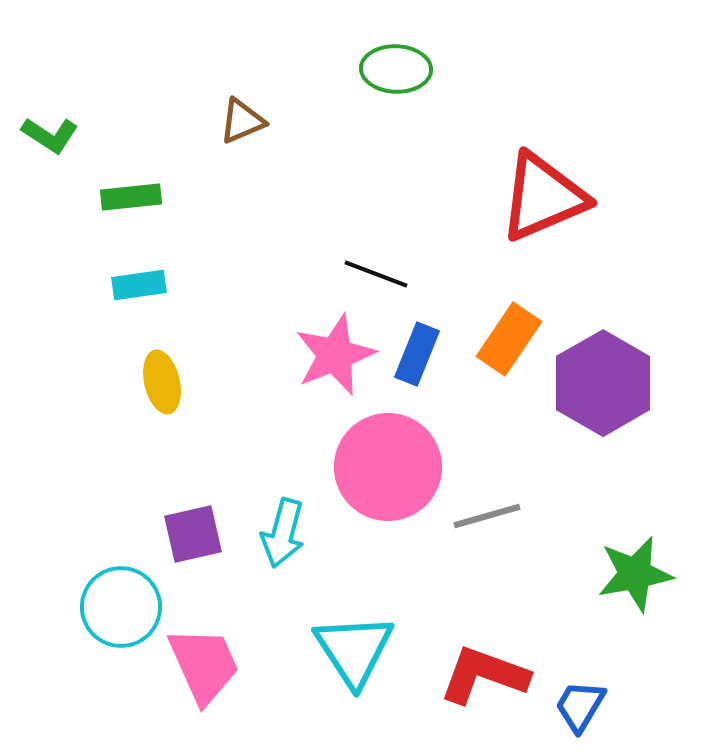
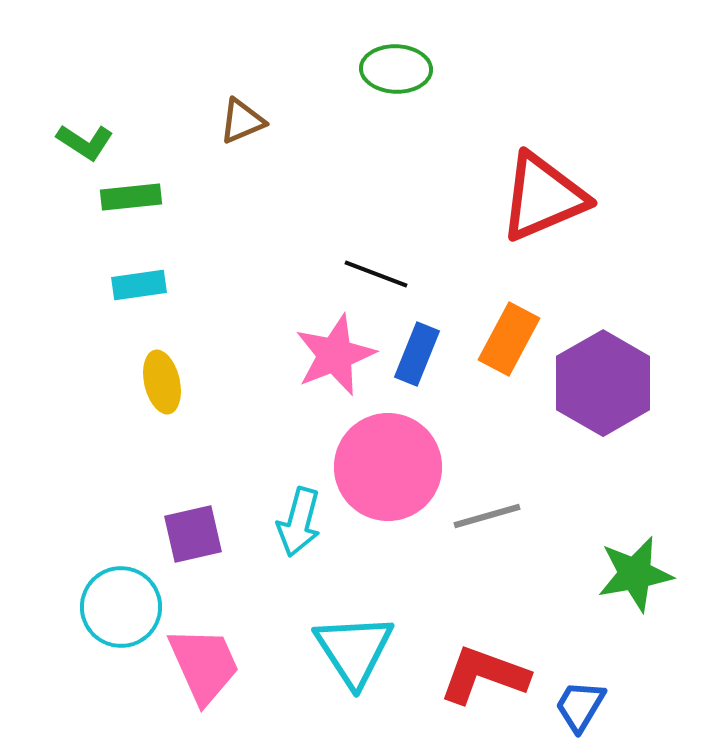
green L-shape: moved 35 px right, 7 px down
orange rectangle: rotated 6 degrees counterclockwise
cyan arrow: moved 16 px right, 11 px up
